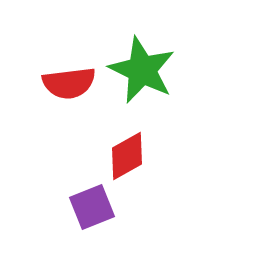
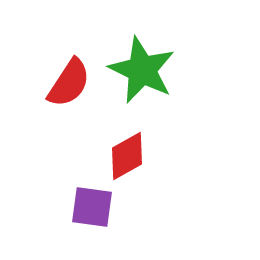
red semicircle: rotated 50 degrees counterclockwise
purple square: rotated 30 degrees clockwise
